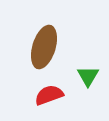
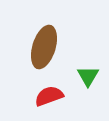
red semicircle: moved 1 px down
